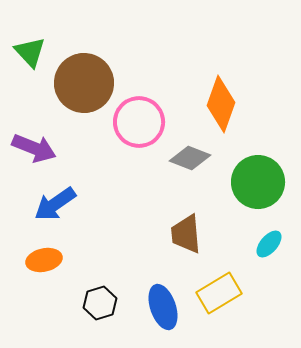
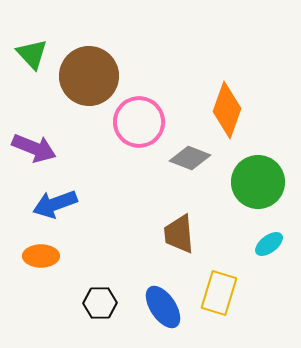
green triangle: moved 2 px right, 2 px down
brown circle: moved 5 px right, 7 px up
orange diamond: moved 6 px right, 6 px down
blue arrow: rotated 15 degrees clockwise
brown trapezoid: moved 7 px left
cyan ellipse: rotated 12 degrees clockwise
orange ellipse: moved 3 px left, 4 px up; rotated 12 degrees clockwise
yellow rectangle: rotated 42 degrees counterclockwise
black hexagon: rotated 16 degrees clockwise
blue ellipse: rotated 15 degrees counterclockwise
